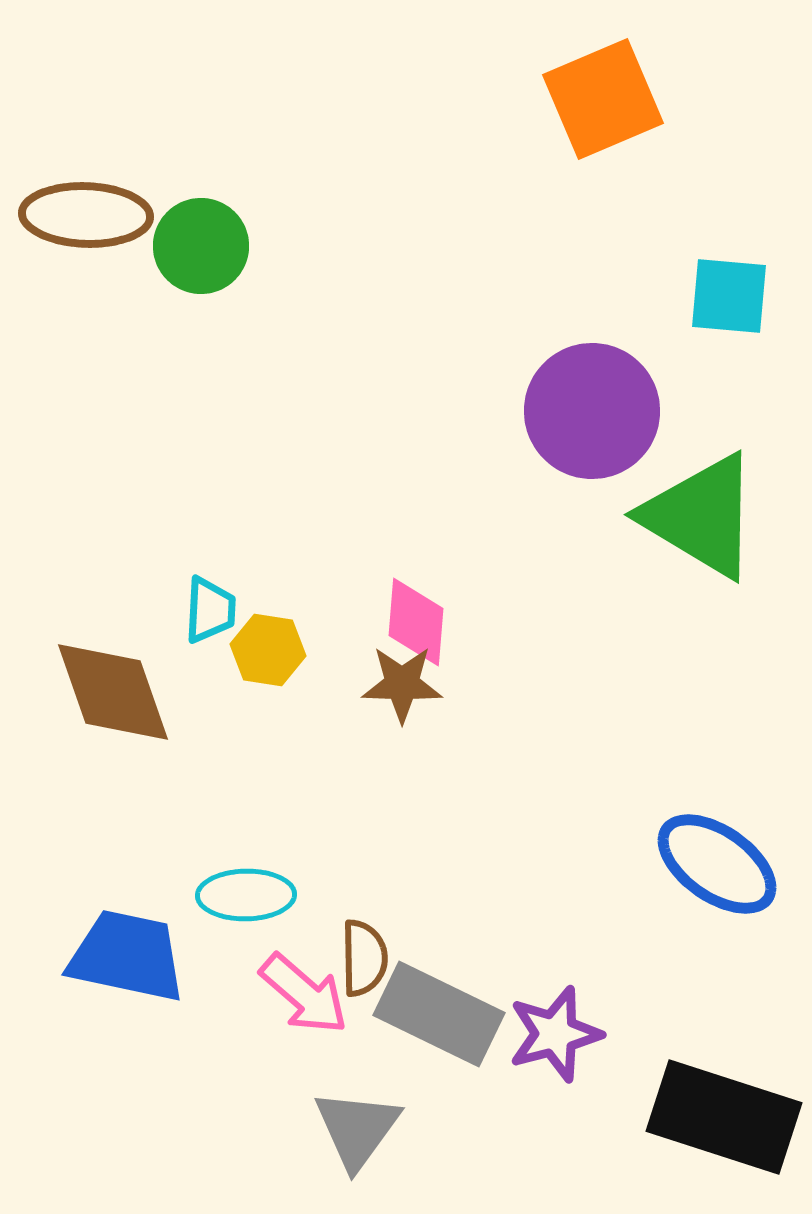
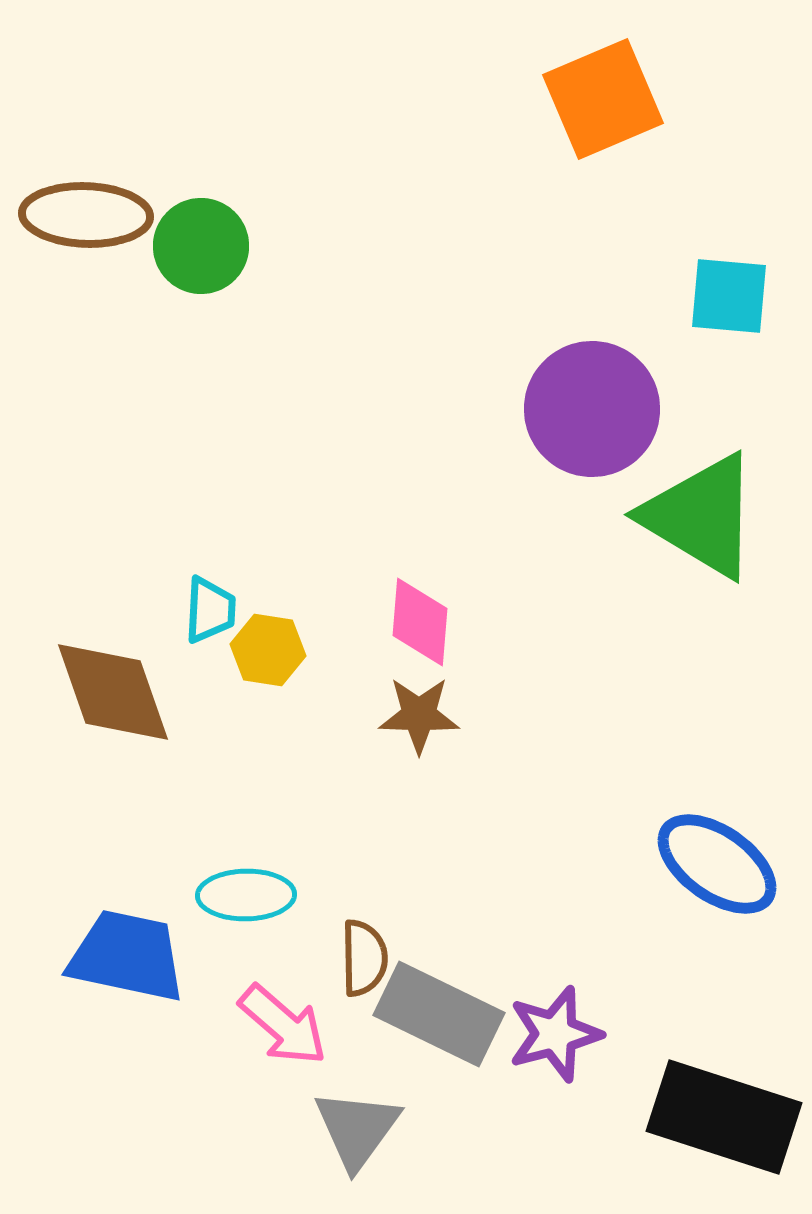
purple circle: moved 2 px up
pink diamond: moved 4 px right
brown star: moved 17 px right, 31 px down
pink arrow: moved 21 px left, 31 px down
